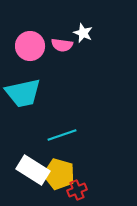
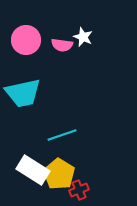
white star: moved 4 px down
pink circle: moved 4 px left, 6 px up
yellow pentagon: rotated 16 degrees clockwise
red cross: moved 2 px right
